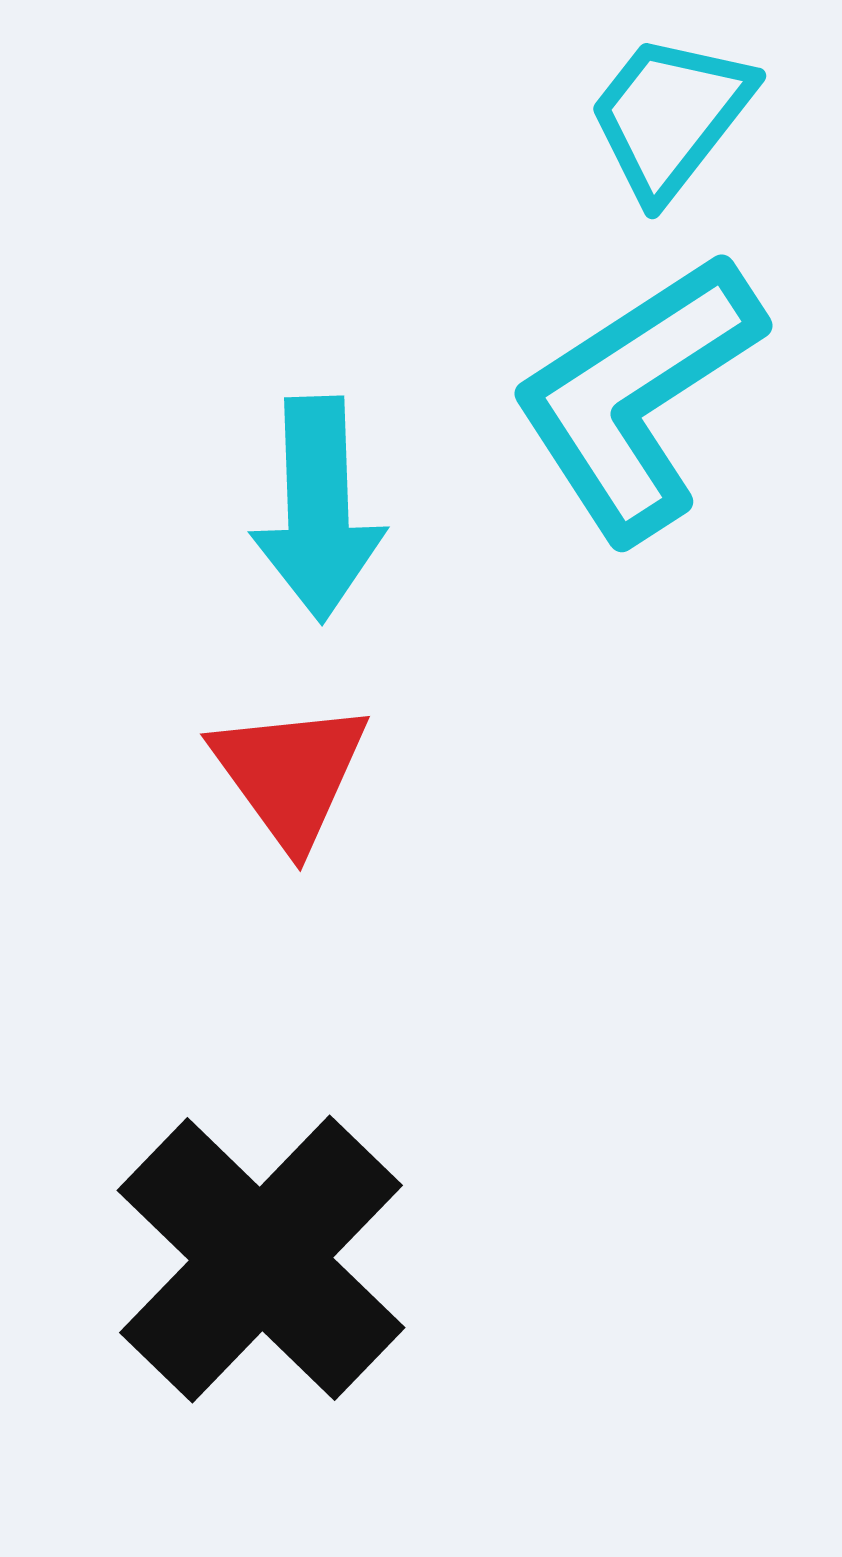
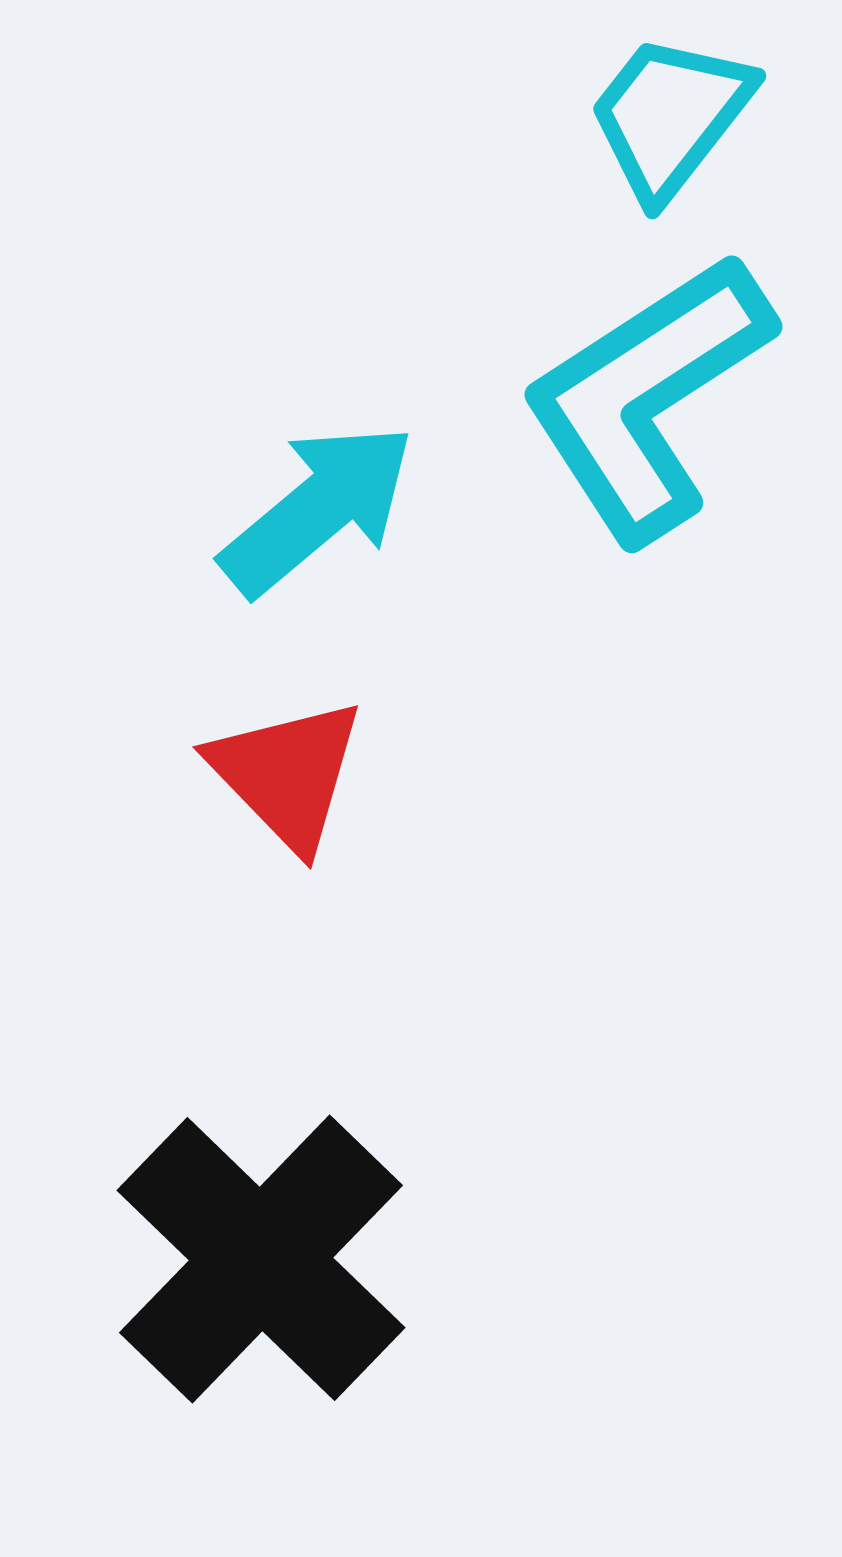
cyan L-shape: moved 10 px right, 1 px down
cyan arrow: rotated 128 degrees counterclockwise
red triangle: moved 3 px left; rotated 8 degrees counterclockwise
